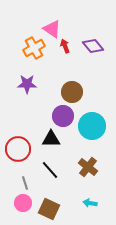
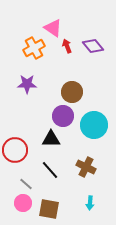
pink triangle: moved 1 px right, 1 px up
red arrow: moved 2 px right
cyan circle: moved 2 px right, 1 px up
red circle: moved 3 px left, 1 px down
brown cross: moved 2 px left; rotated 12 degrees counterclockwise
gray line: moved 1 px right, 1 px down; rotated 32 degrees counterclockwise
cyan arrow: rotated 96 degrees counterclockwise
brown square: rotated 15 degrees counterclockwise
